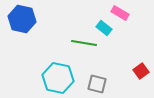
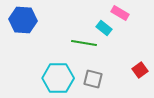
blue hexagon: moved 1 px right, 1 px down; rotated 8 degrees counterclockwise
red square: moved 1 px left, 1 px up
cyan hexagon: rotated 12 degrees counterclockwise
gray square: moved 4 px left, 5 px up
